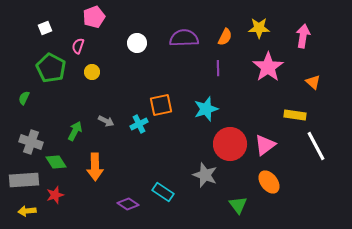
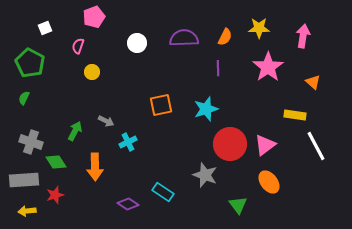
green pentagon: moved 21 px left, 5 px up
cyan cross: moved 11 px left, 18 px down
